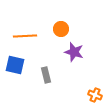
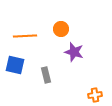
orange cross: rotated 32 degrees counterclockwise
